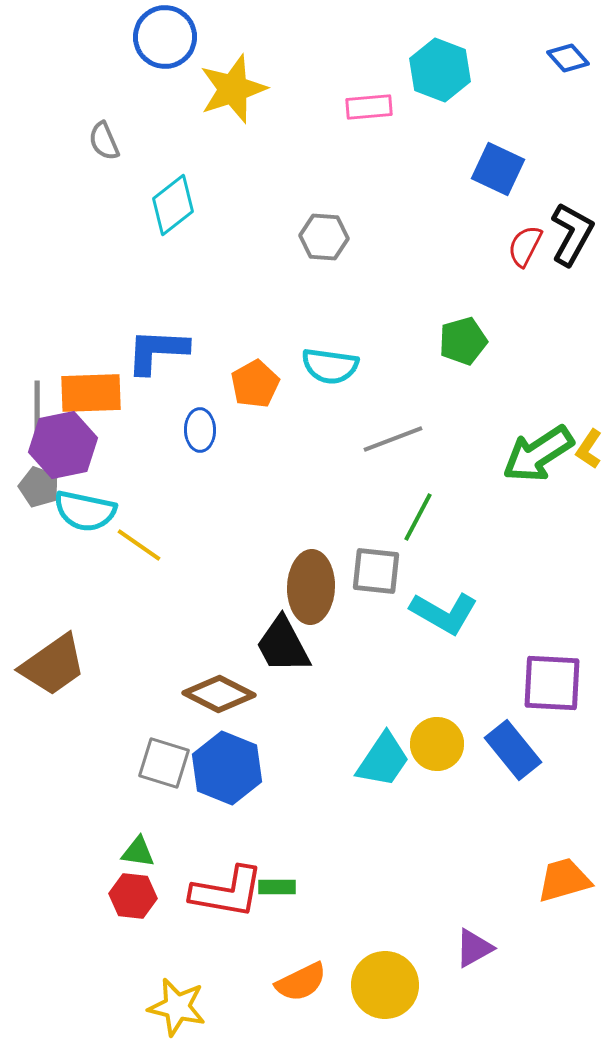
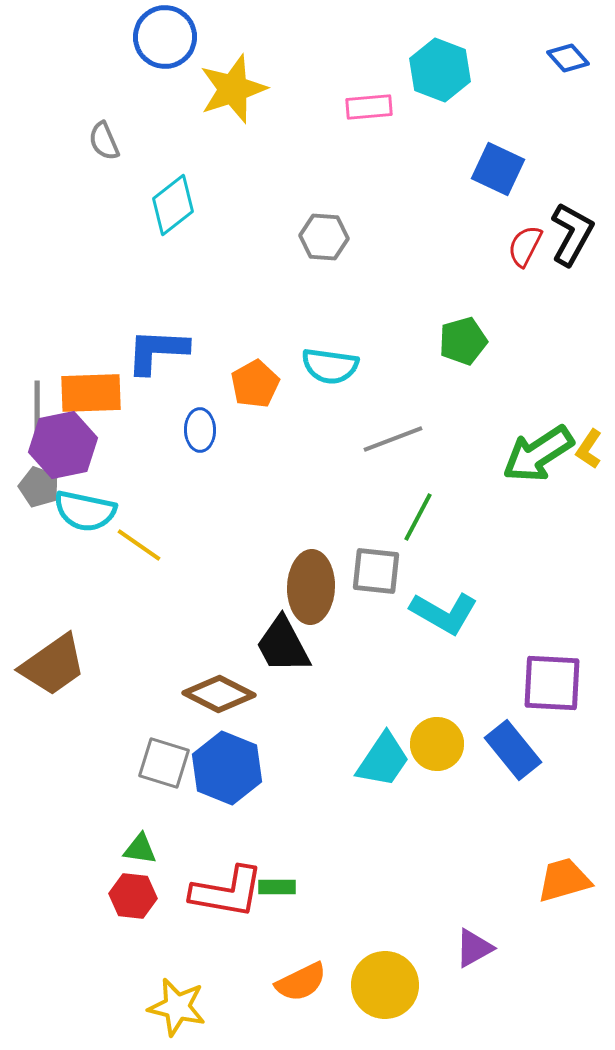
green triangle at (138, 852): moved 2 px right, 3 px up
